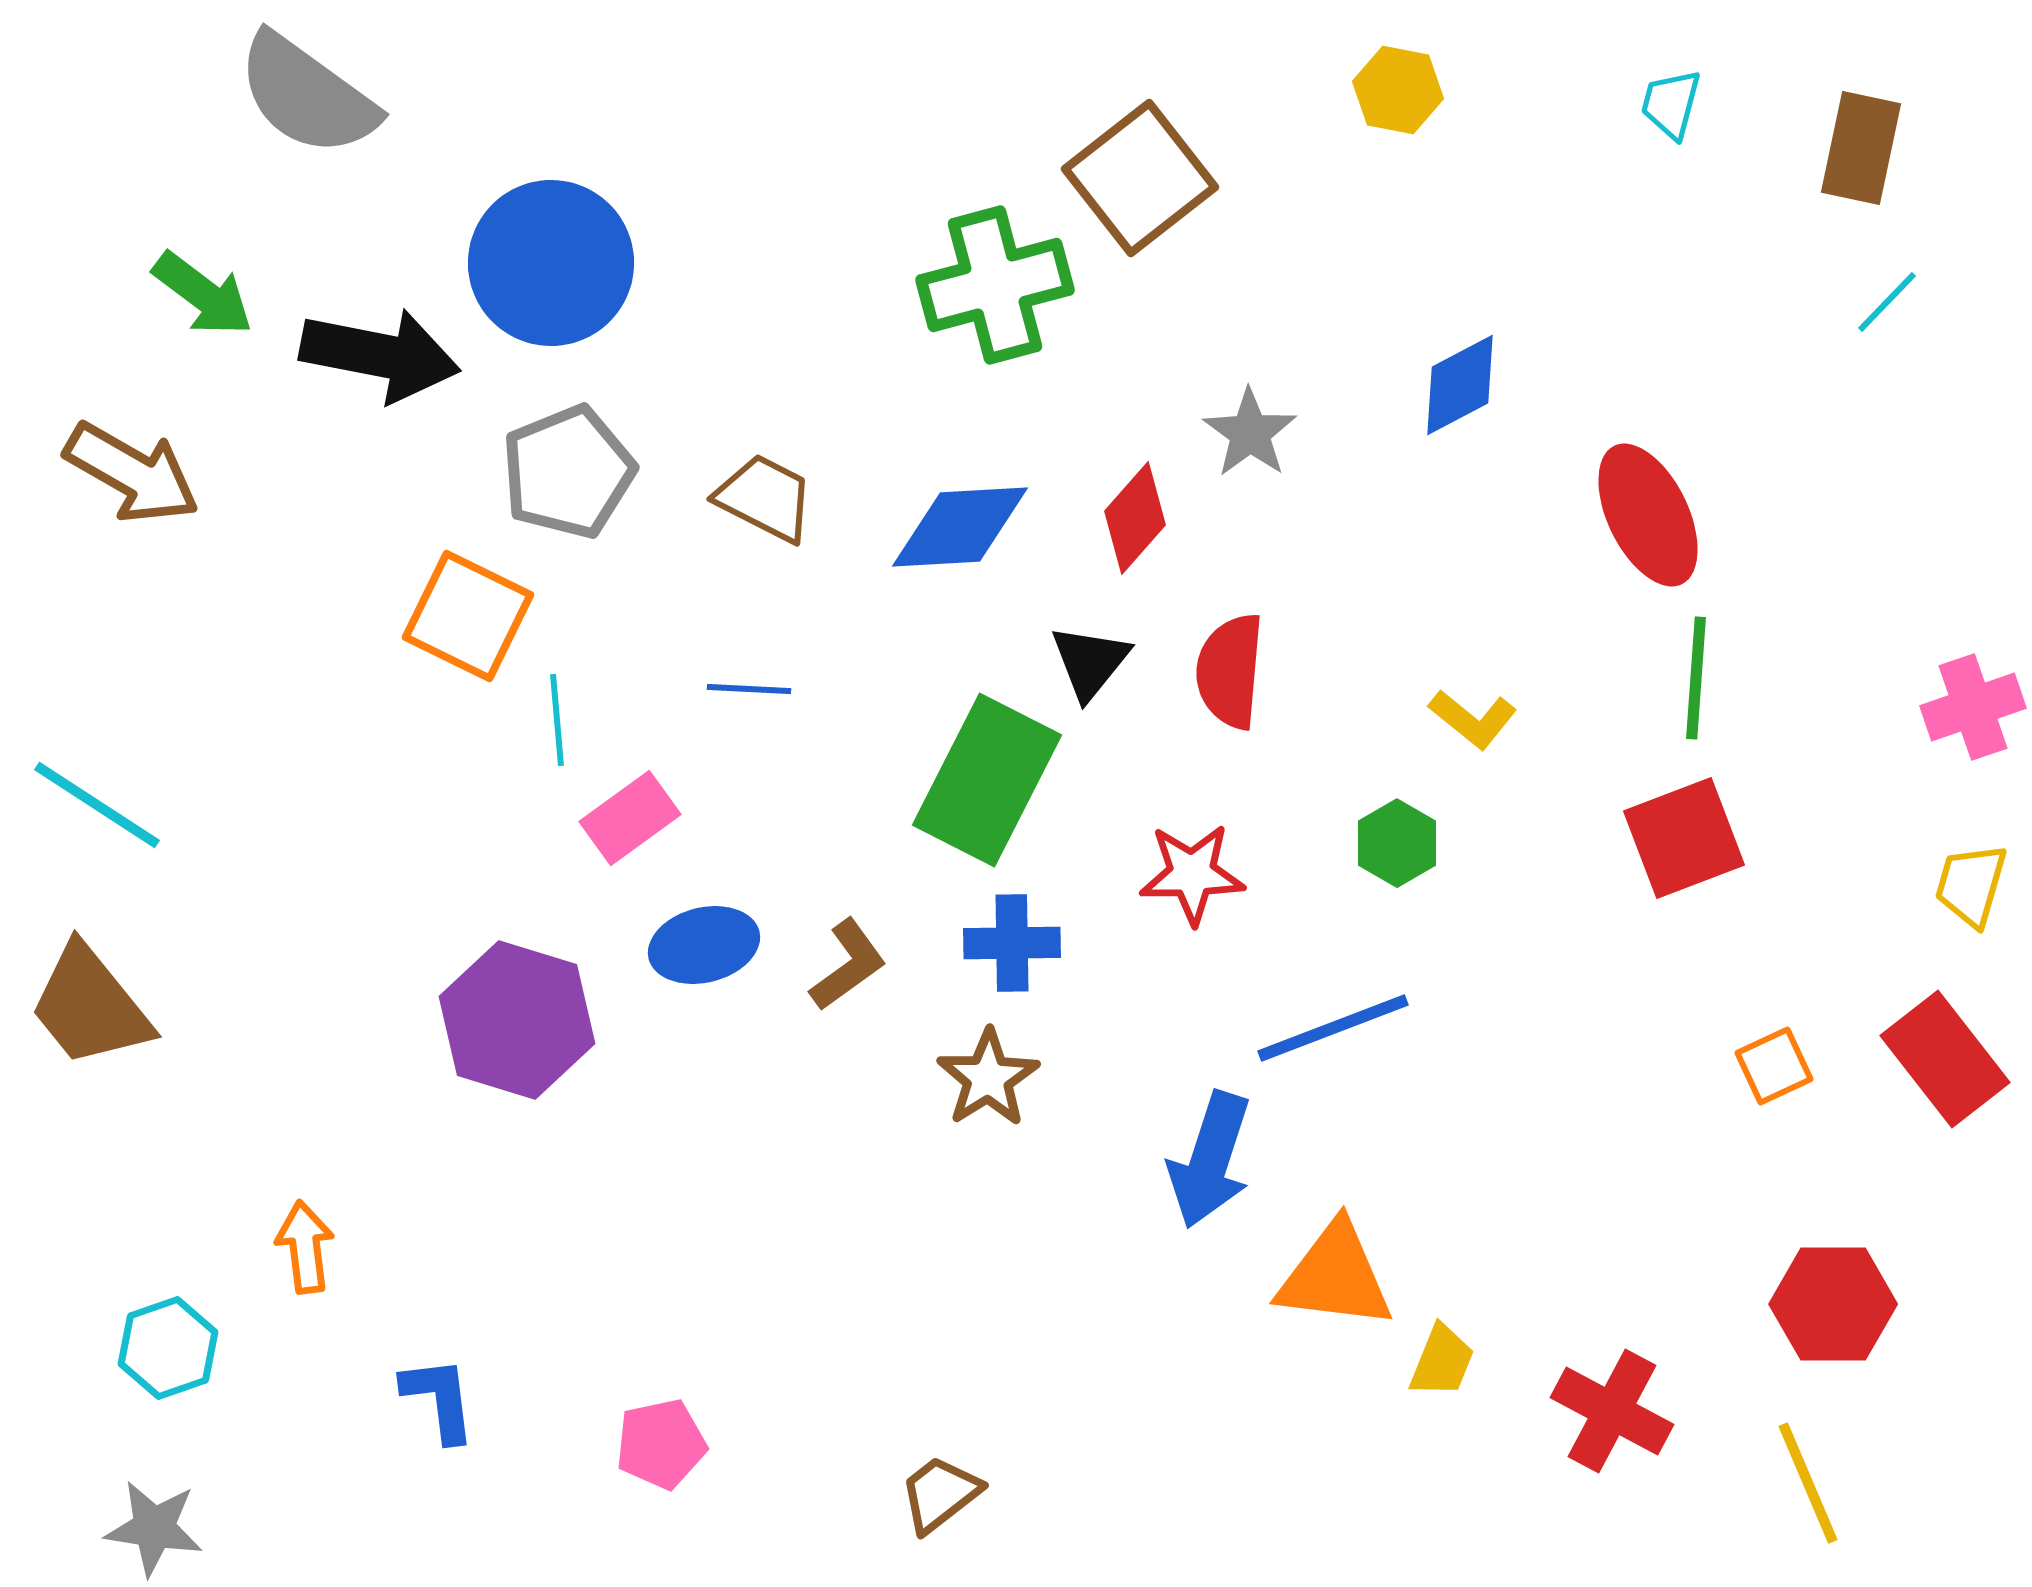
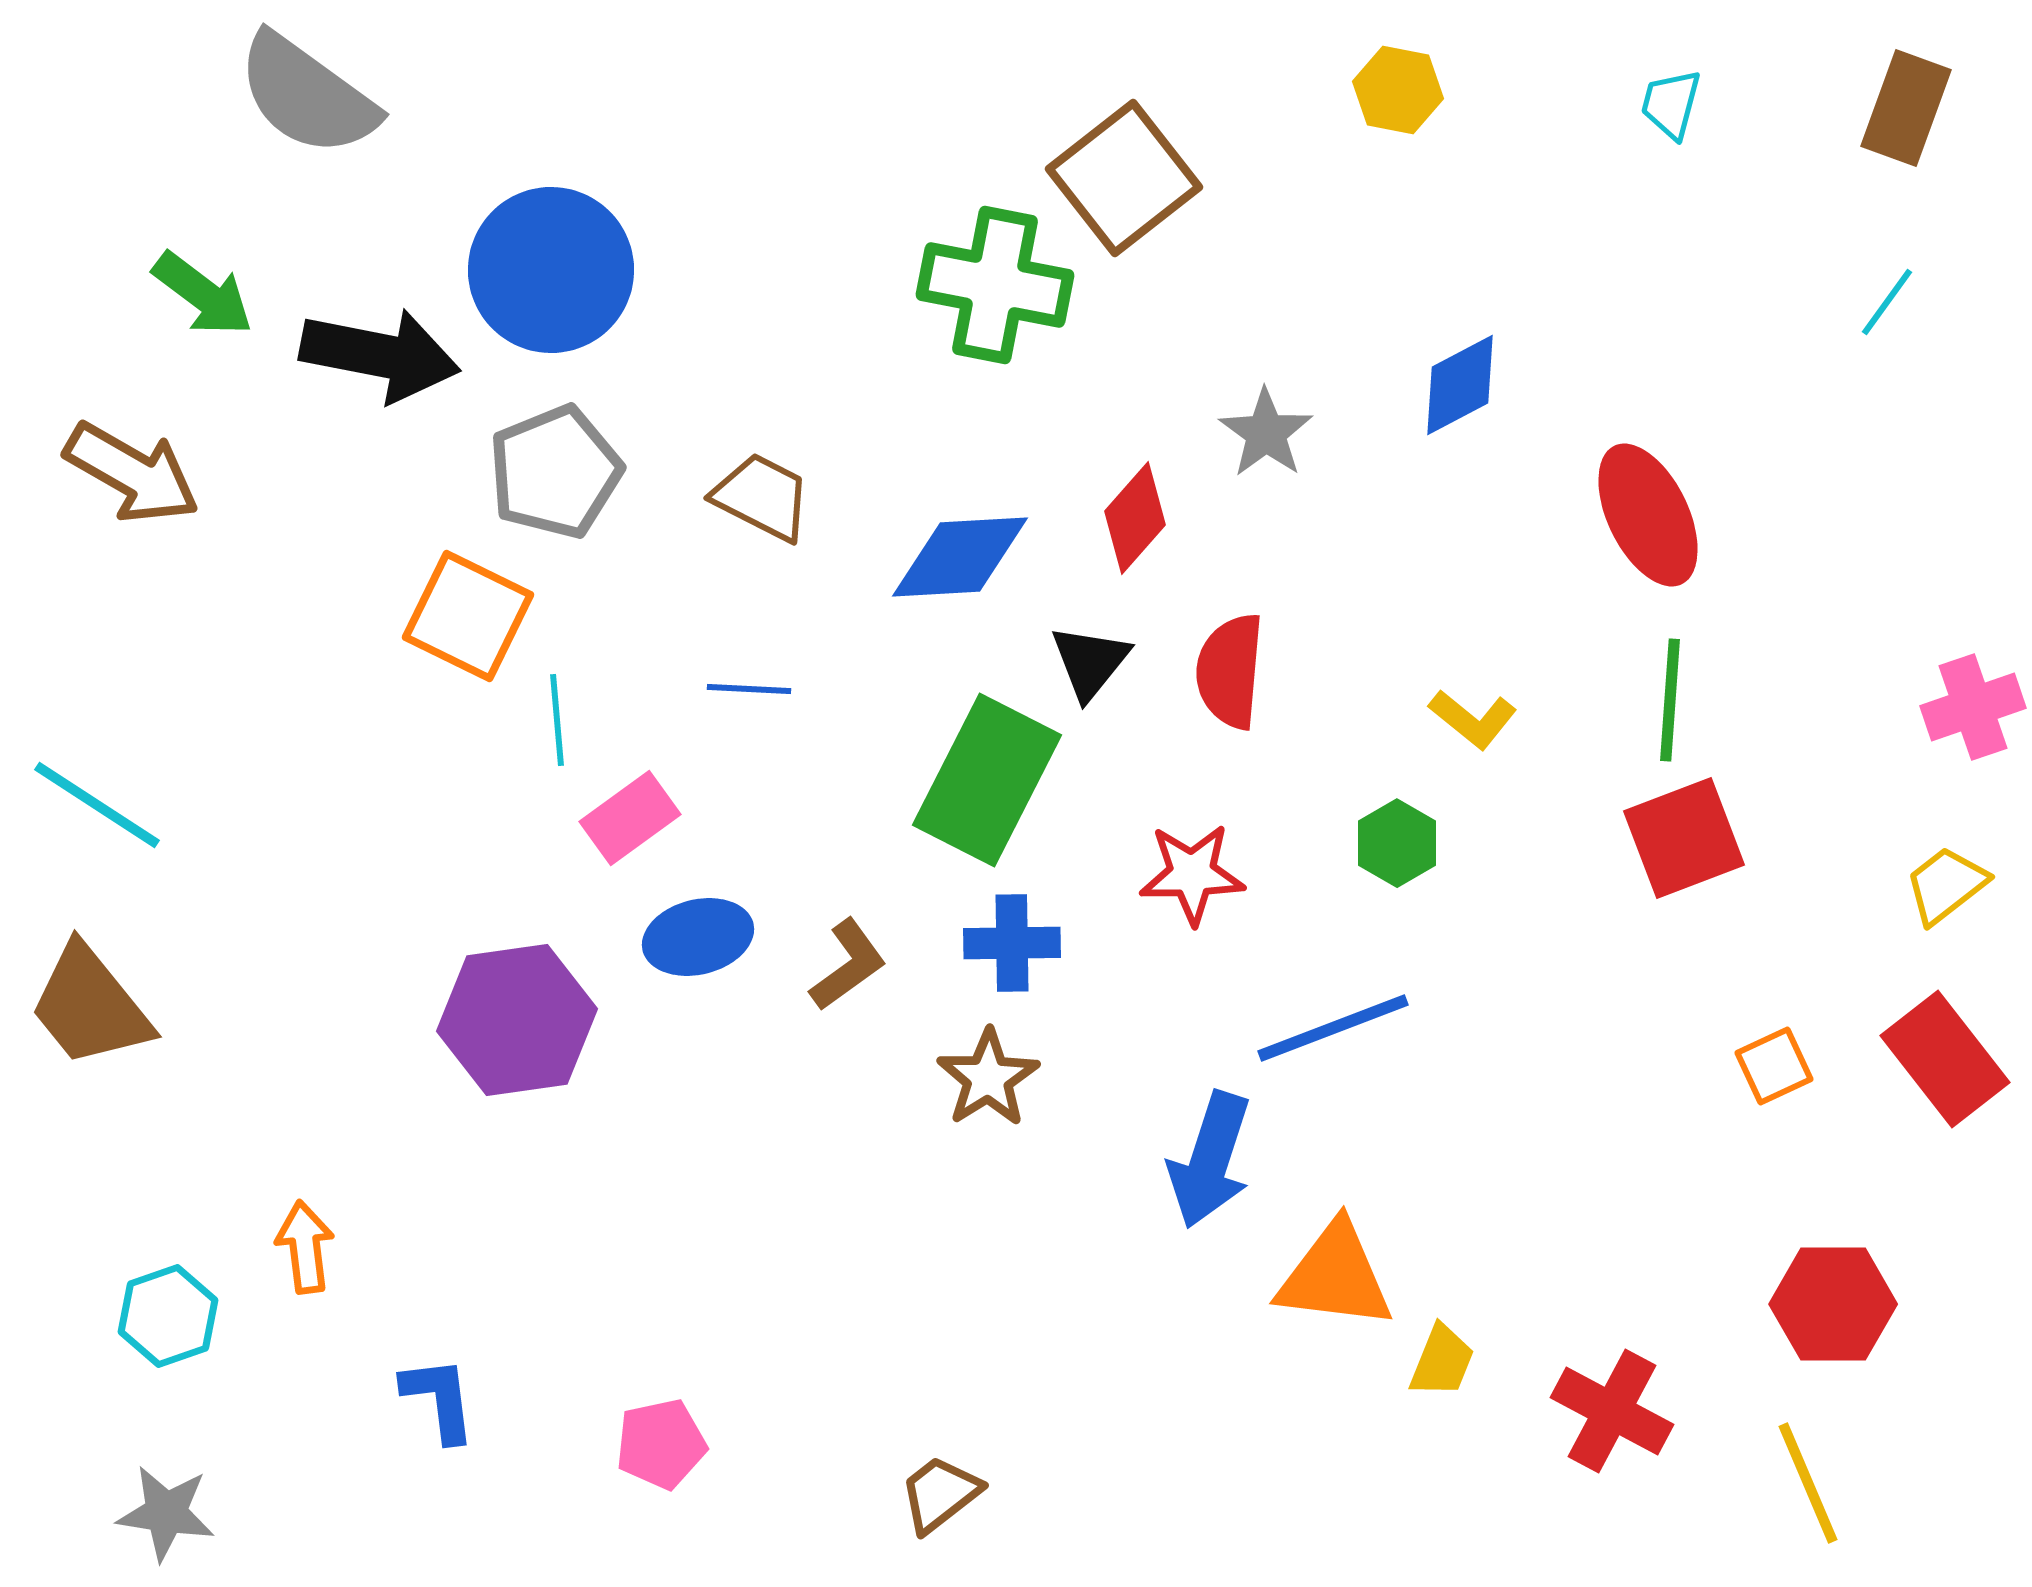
brown rectangle at (1861, 148): moved 45 px right, 40 px up; rotated 8 degrees clockwise
brown square at (1140, 178): moved 16 px left
blue circle at (551, 263): moved 7 px down
green cross at (995, 285): rotated 26 degrees clockwise
cyan line at (1887, 302): rotated 8 degrees counterclockwise
gray star at (1250, 433): moved 16 px right
gray pentagon at (568, 472): moved 13 px left
brown trapezoid at (765, 498): moved 3 px left, 1 px up
blue diamond at (960, 527): moved 30 px down
green line at (1696, 678): moved 26 px left, 22 px down
yellow trapezoid at (1971, 885): moved 25 px left; rotated 36 degrees clockwise
blue ellipse at (704, 945): moved 6 px left, 8 px up
purple hexagon at (517, 1020): rotated 25 degrees counterclockwise
cyan hexagon at (168, 1348): moved 32 px up
gray star at (154, 1528): moved 12 px right, 15 px up
